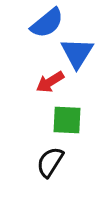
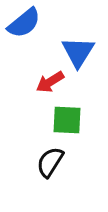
blue semicircle: moved 23 px left
blue triangle: moved 1 px right, 1 px up
